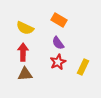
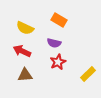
purple semicircle: moved 4 px left; rotated 40 degrees counterclockwise
red arrow: moved 1 px left, 1 px up; rotated 66 degrees counterclockwise
yellow rectangle: moved 5 px right, 7 px down; rotated 21 degrees clockwise
brown triangle: moved 1 px down
